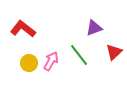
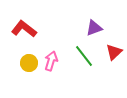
red L-shape: moved 1 px right
green line: moved 5 px right, 1 px down
pink arrow: rotated 12 degrees counterclockwise
